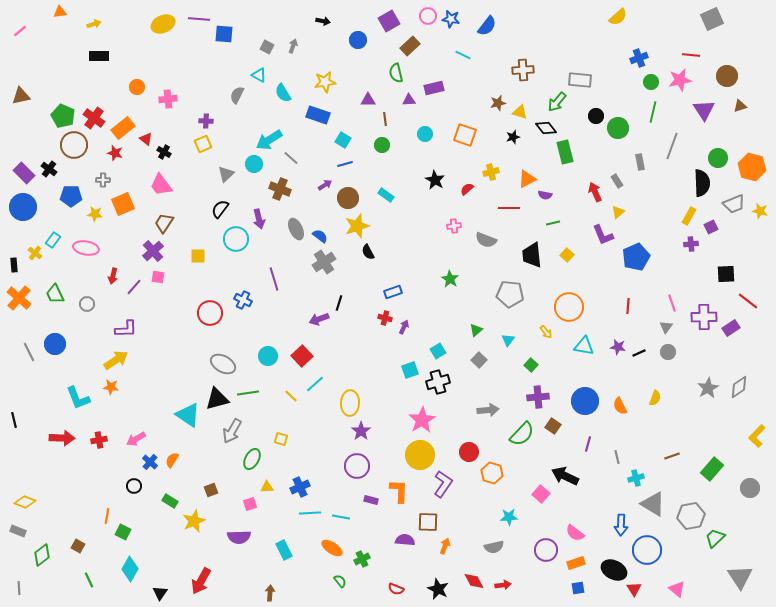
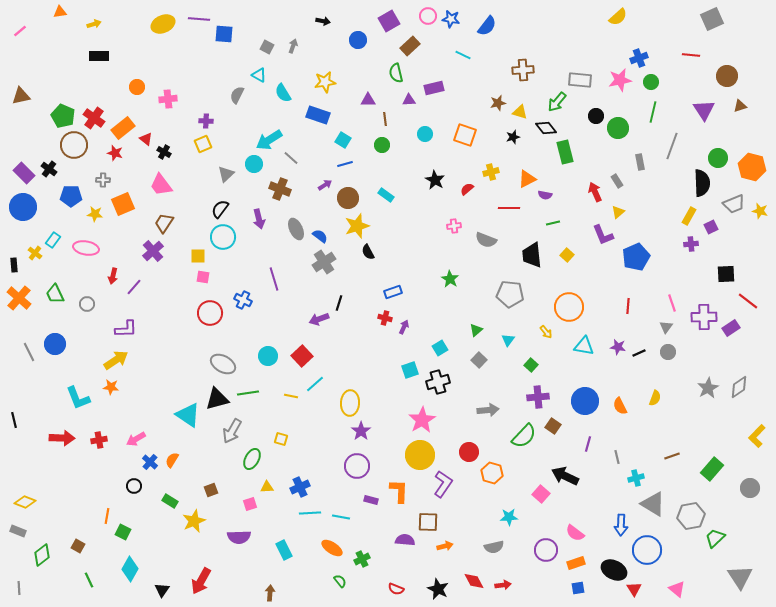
pink star at (680, 80): moved 60 px left
cyan circle at (236, 239): moved 13 px left, 2 px up
pink square at (158, 277): moved 45 px right
cyan square at (438, 351): moved 2 px right, 3 px up
yellow line at (291, 396): rotated 32 degrees counterclockwise
green semicircle at (522, 434): moved 2 px right, 2 px down
orange arrow at (445, 546): rotated 56 degrees clockwise
black triangle at (160, 593): moved 2 px right, 3 px up
